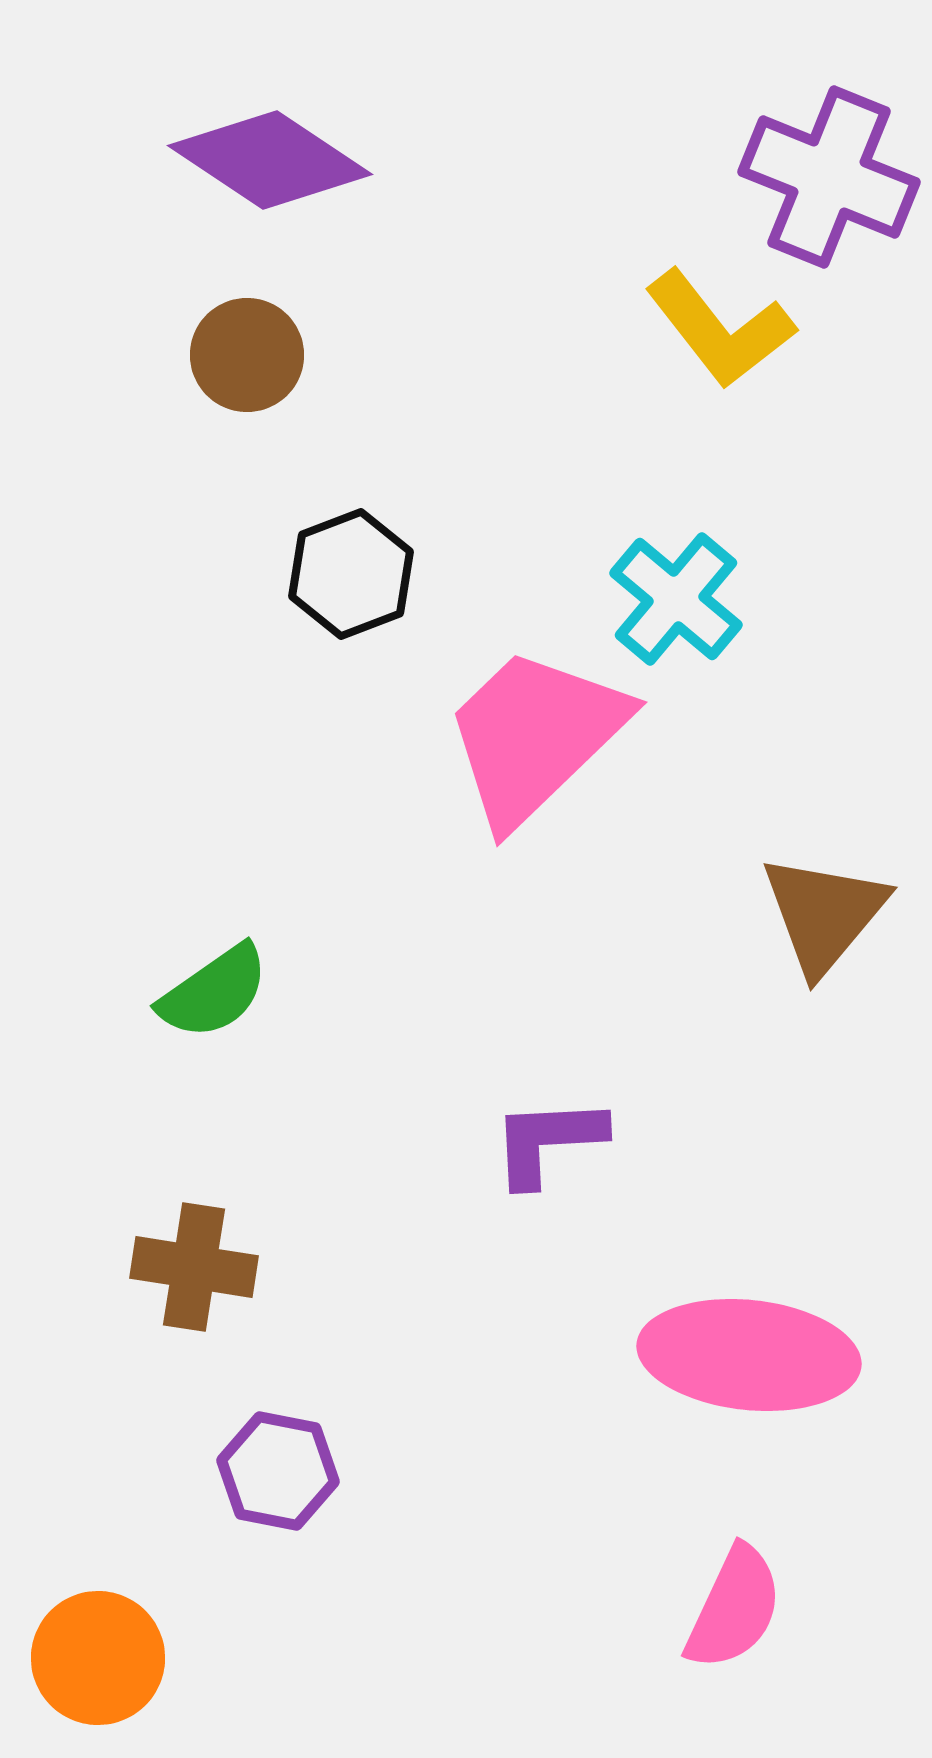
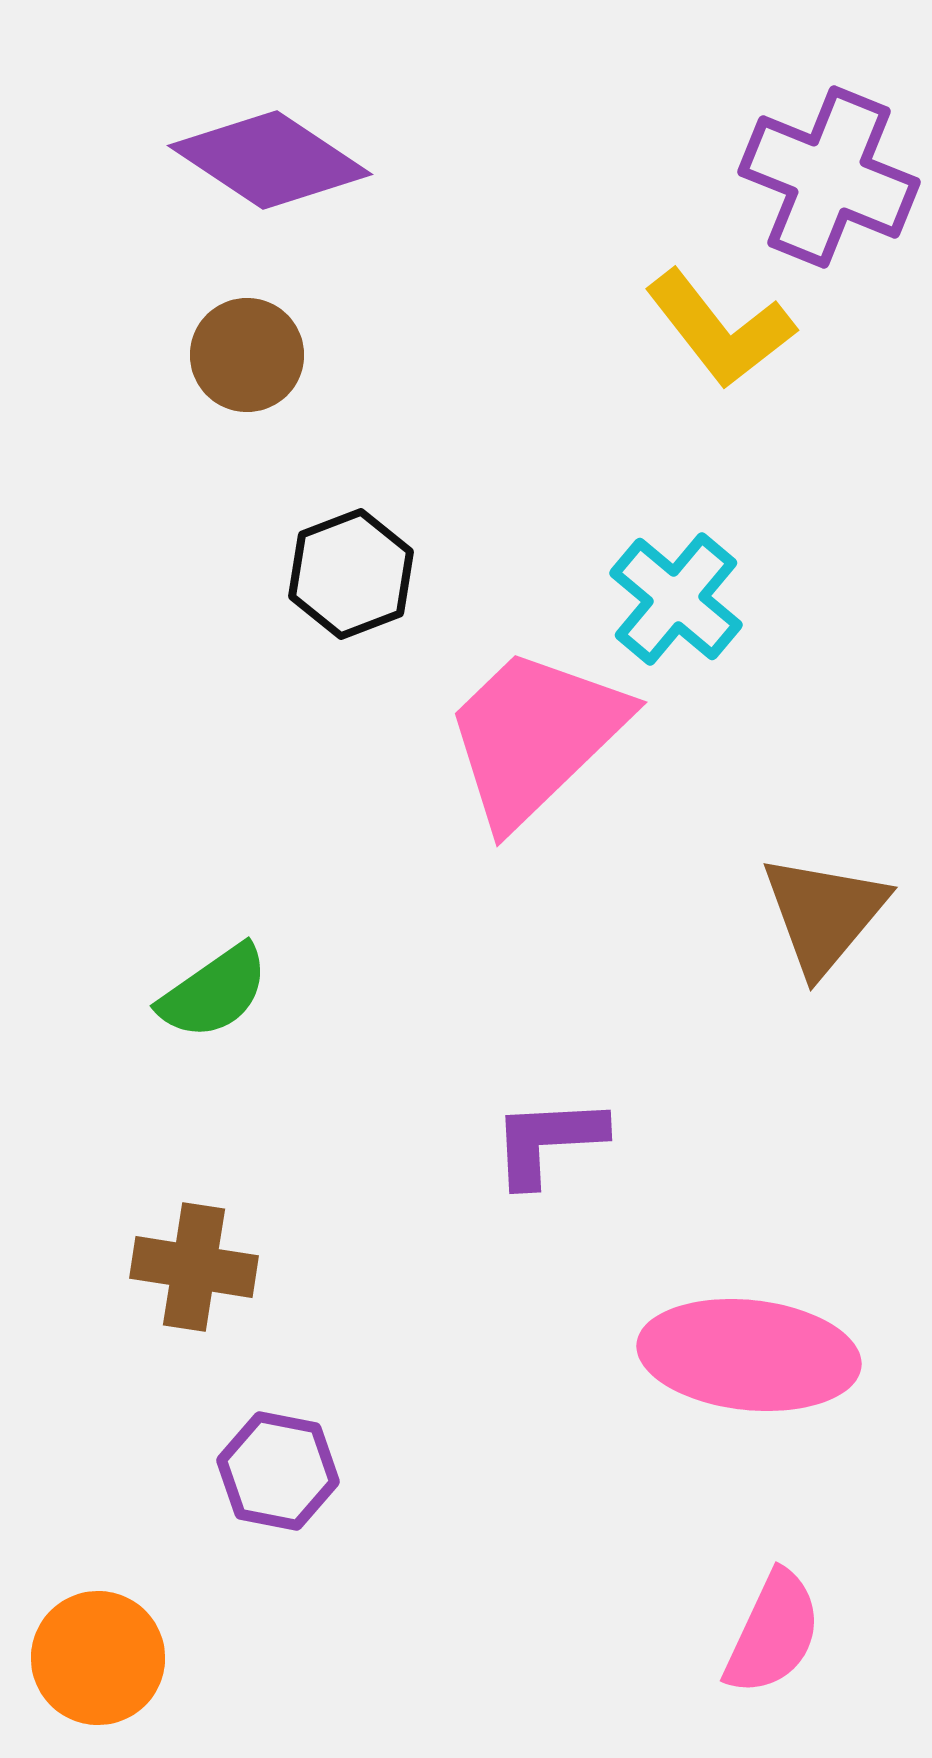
pink semicircle: moved 39 px right, 25 px down
